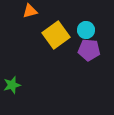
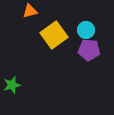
yellow square: moved 2 px left
